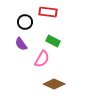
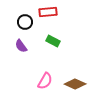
red rectangle: rotated 12 degrees counterclockwise
purple semicircle: moved 2 px down
pink semicircle: moved 3 px right, 22 px down
brown diamond: moved 21 px right
